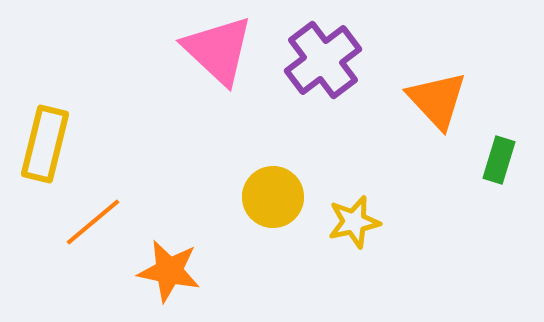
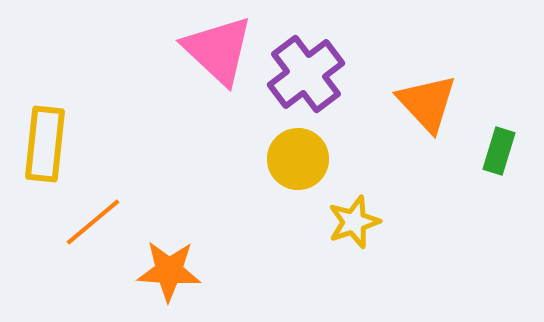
purple cross: moved 17 px left, 14 px down
orange triangle: moved 10 px left, 3 px down
yellow rectangle: rotated 8 degrees counterclockwise
green rectangle: moved 9 px up
yellow circle: moved 25 px right, 38 px up
yellow star: rotated 6 degrees counterclockwise
orange star: rotated 8 degrees counterclockwise
